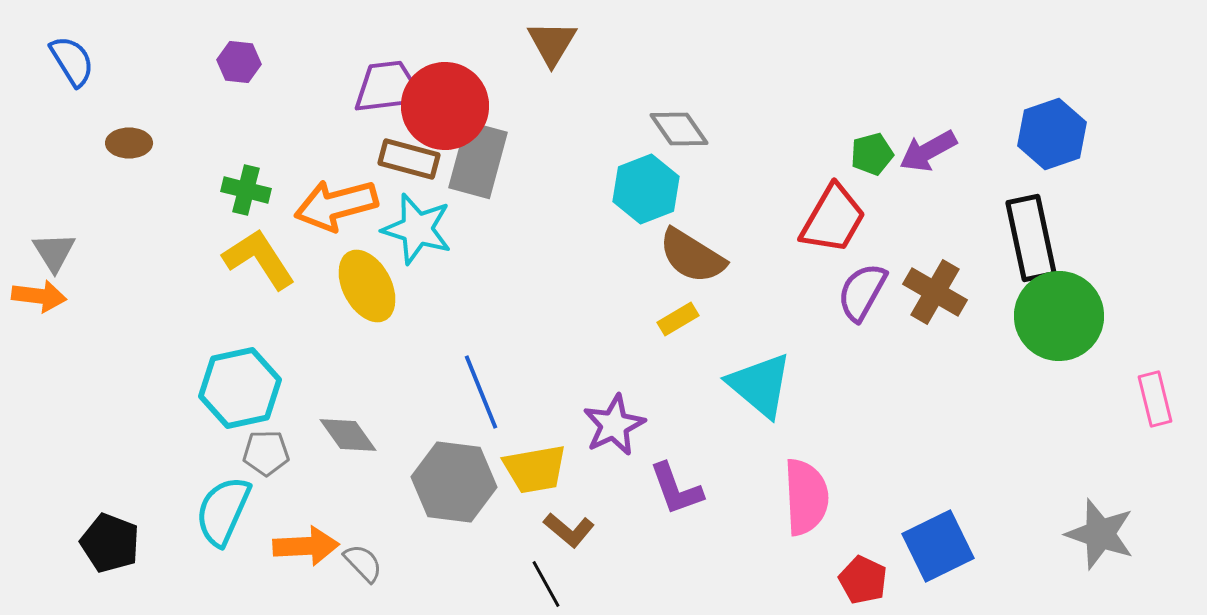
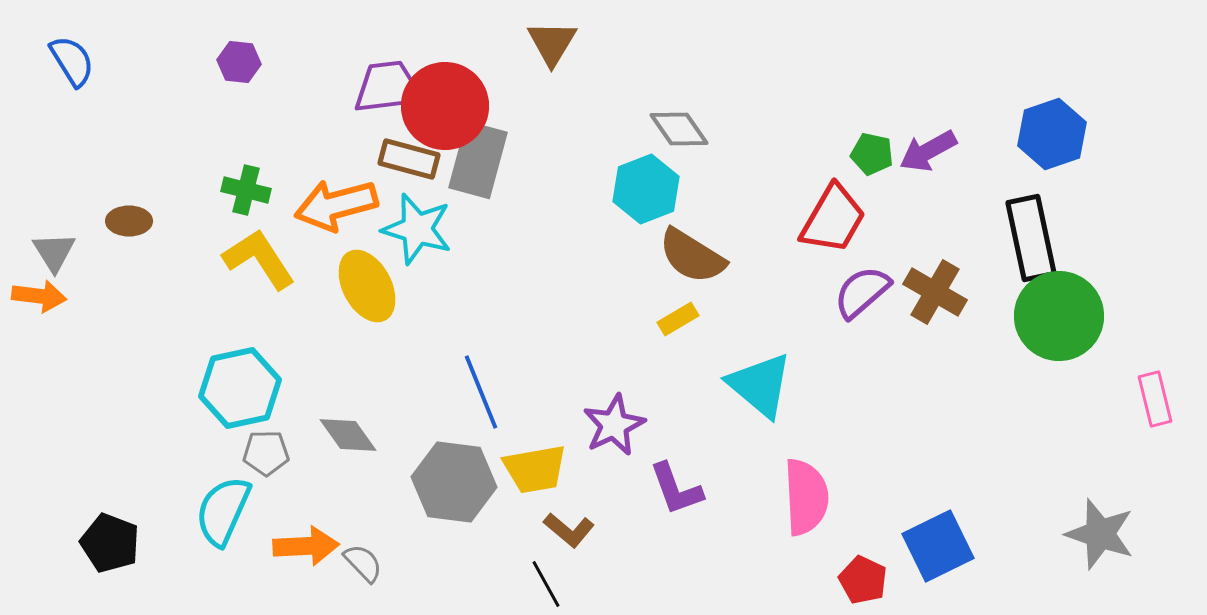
brown ellipse at (129, 143): moved 78 px down
green pentagon at (872, 154): rotated 27 degrees clockwise
purple semicircle at (862, 292): rotated 20 degrees clockwise
